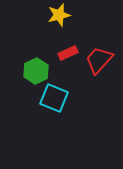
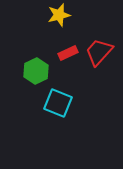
red trapezoid: moved 8 px up
cyan square: moved 4 px right, 5 px down
